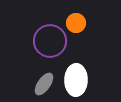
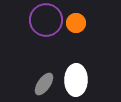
purple circle: moved 4 px left, 21 px up
